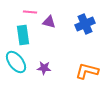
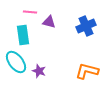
blue cross: moved 1 px right, 2 px down
purple star: moved 5 px left, 3 px down; rotated 16 degrees clockwise
